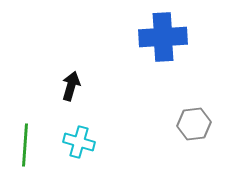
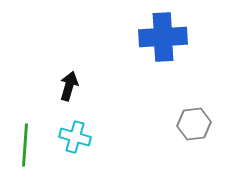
black arrow: moved 2 px left
cyan cross: moved 4 px left, 5 px up
